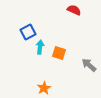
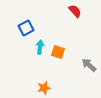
red semicircle: moved 1 px right, 1 px down; rotated 24 degrees clockwise
blue square: moved 2 px left, 4 px up
orange square: moved 1 px left, 1 px up
orange star: rotated 16 degrees clockwise
